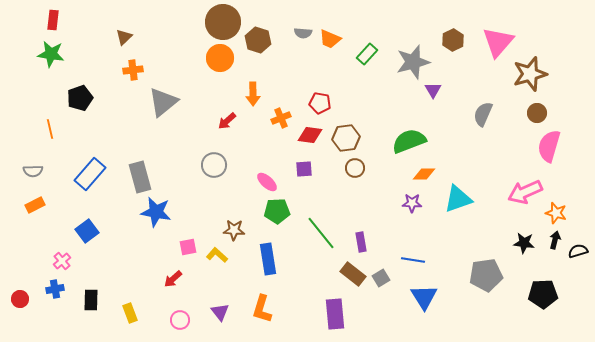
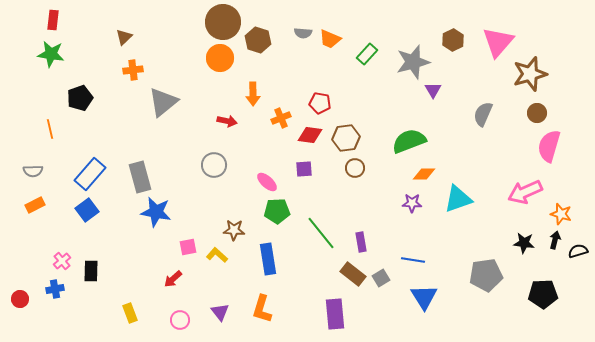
red arrow at (227, 121): rotated 126 degrees counterclockwise
orange star at (556, 213): moved 5 px right, 1 px down
blue square at (87, 231): moved 21 px up
black rectangle at (91, 300): moved 29 px up
